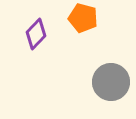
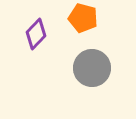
gray circle: moved 19 px left, 14 px up
